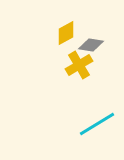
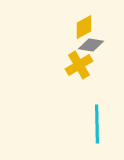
yellow diamond: moved 18 px right, 6 px up
cyan line: rotated 60 degrees counterclockwise
